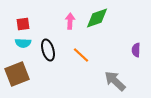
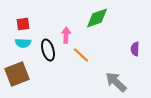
pink arrow: moved 4 px left, 14 px down
purple semicircle: moved 1 px left, 1 px up
gray arrow: moved 1 px right, 1 px down
